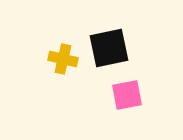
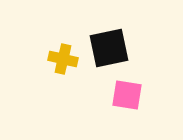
pink square: rotated 20 degrees clockwise
